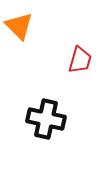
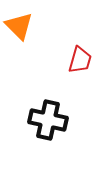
black cross: moved 2 px right, 1 px down
